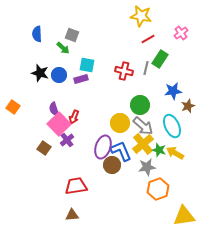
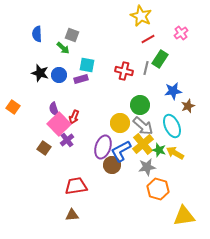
yellow star: rotated 15 degrees clockwise
blue L-shape: rotated 95 degrees counterclockwise
orange hexagon: rotated 25 degrees counterclockwise
